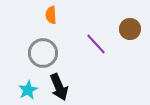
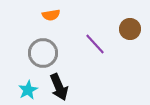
orange semicircle: rotated 96 degrees counterclockwise
purple line: moved 1 px left
